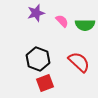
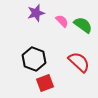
green semicircle: moved 2 px left; rotated 144 degrees counterclockwise
black hexagon: moved 4 px left
